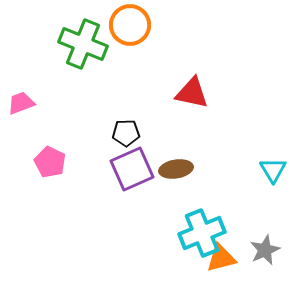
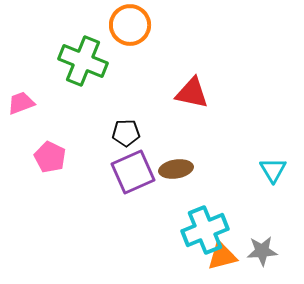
green cross: moved 17 px down
pink pentagon: moved 5 px up
purple square: moved 1 px right, 3 px down
cyan cross: moved 3 px right, 3 px up
gray star: moved 3 px left, 1 px down; rotated 20 degrees clockwise
orange triangle: moved 1 px right, 2 px up
